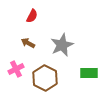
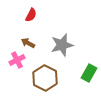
red semicircle: moved 1 px left, 1 px up
gray star: rotated 10 degrees clockwise
pink cross: moved 1 px right, 9 px up
green rectangle: rotated 60 degrees counterclockwise
